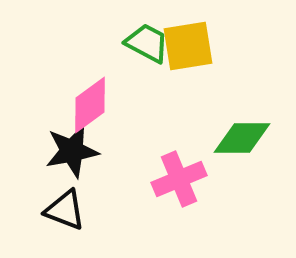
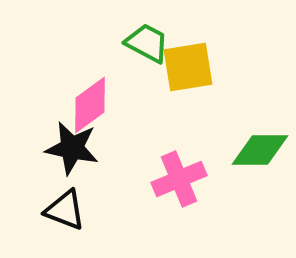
yellow square: moved 21 px down
green diamond: moved 18 px right, 12 px down
black star: moved 3 px up; rotated 22 degrees clockwise
